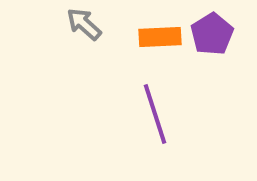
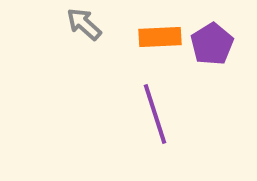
purple pentagon: moved 10 px down
